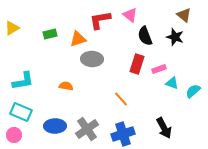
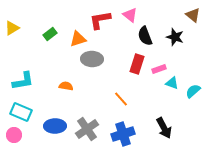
brown triangle: moved 9 px right
green rectangle: rotated 24 degrees counterclockwise
